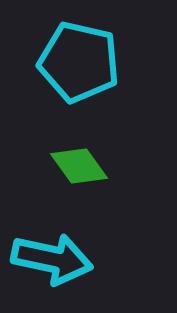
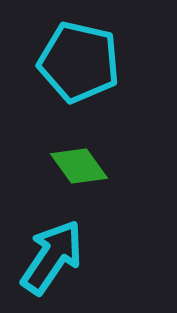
cyan arrow: moved 2 px up; rotated 68 degrees counterclockwise
